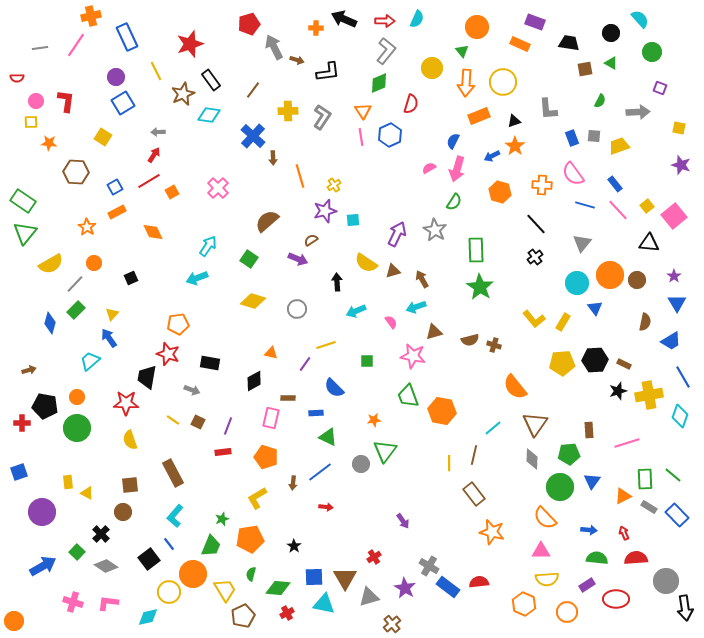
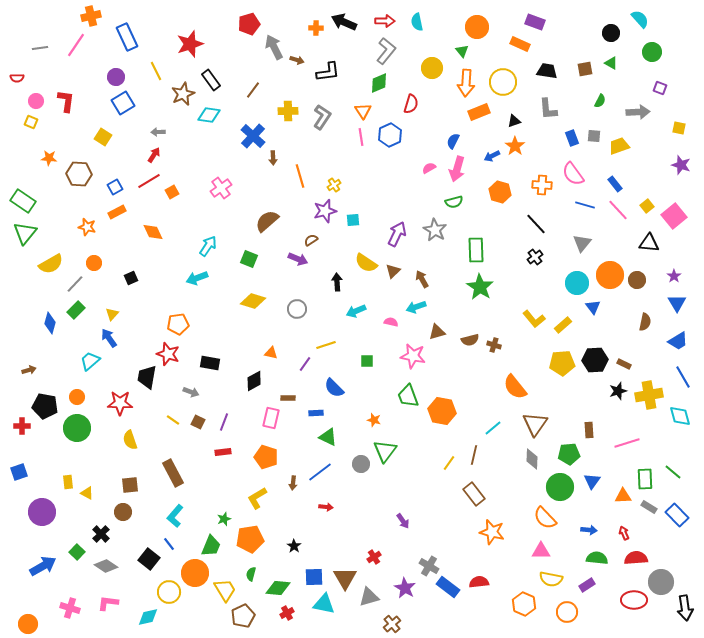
black arrow at (344, 19): moved 3 px down
cyan semicircle at (417, 19): moved 3 px down; rotated 144 degrees clockwise
black trapezoid at (569, 43): moved 22 px left, 28 px down
orange rectangle at (479, 116): moved 4 px up
yellow square at (31, 122): rotated 24 degrees clockwise
orange star at (49, 143): moved 15 px down
brown hexagon at (76, 172): moved 3 px right, 2 px down
pink cross at (218, 188): moved 3 px right; rotated 10 degrees clockwise
green semicircle at (454, 202): rotated 42 degrees clockwise
orange star at (87, 227): rotated 18 degrees counterclockwise
green square at (249, 259): rotated 12 degrees counterclockwise
brown triangle at (393, 271): rotated 28 degrees counterclockwise
blue triangle at (595, 308): moved 2 px left, 1 px up
pink semicircle at (391, 322): rotated 40 degrees counterclockwise
yellow rectangle at (563, 322): moved 3 px down; rotated 18 degrees clockwise
brown triangle at (434, 332): moved 3 px right
blue trapezoid at (671, 341): moved 7 px right
gray arrow at (192, 390): moved 1 px left, 2 px down
red star at (126, 403): moved 6 px left
cyan diamond at (680, 416): rotated 35 degrees counterclockwise
orange star at (374, 420): rotated 24 degrees clockwise
red cross at (22, 423): moved 3 px down
purple line at (228, 426): moved 4 px left, 4 px up
yellow line at (449, 463): rotated 35 degrees clockwise
green line at (673, 475): moved 3 px up
orange triangle at (623, 496): rotated 24 degrees clockwise
green star at (222, 519): moved 2 px right
black square at (149, 559): rotated 15 degrees counterclockwise
orange circle at (193, 574): moved 2 px right, 1 px up
yellow semicircle at (547, 579): moved 4 px right; rotated 15 degrees clockwise
gray circle at (666, 581): moved 5 px left, 1 px down
red ellipse at (616, 599): moved 18 px right, 1 px down
pink cross at (73, 602): moved 3 px left, 6 px down
orange circle at (14, 621): moved 14 px right, 3 px down
